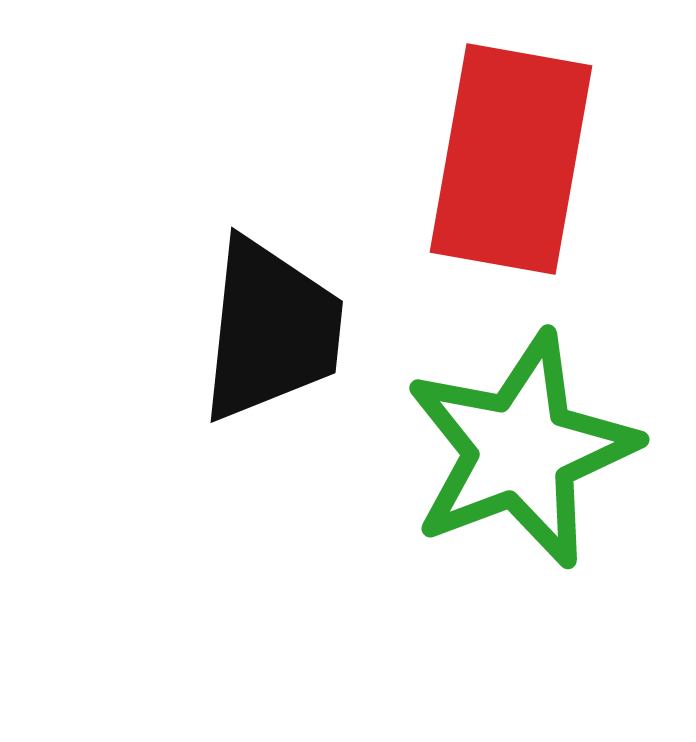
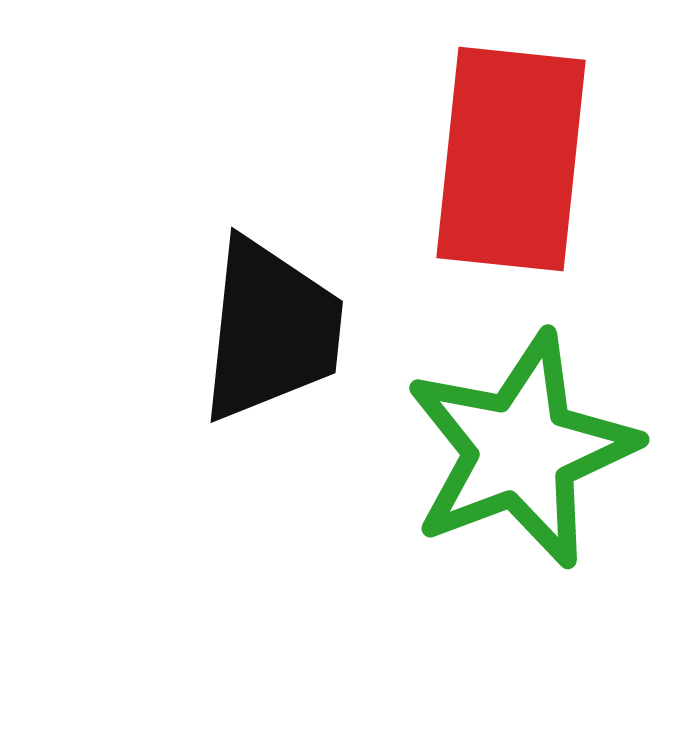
red rectangle: rotated 4 degrees counterclockwise
